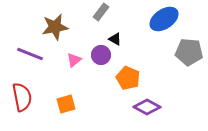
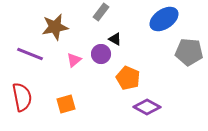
purple circle: moved 1 px up
